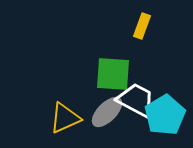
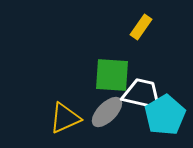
yellow rectangle: moved 1 px left, 1 px down; rotated 15 degrees clockwise
green square: moved 1 px left, 1 px down
white trapezoid: moved 6 px right, 6 px up; rotated 15 degrees counterclockwise
